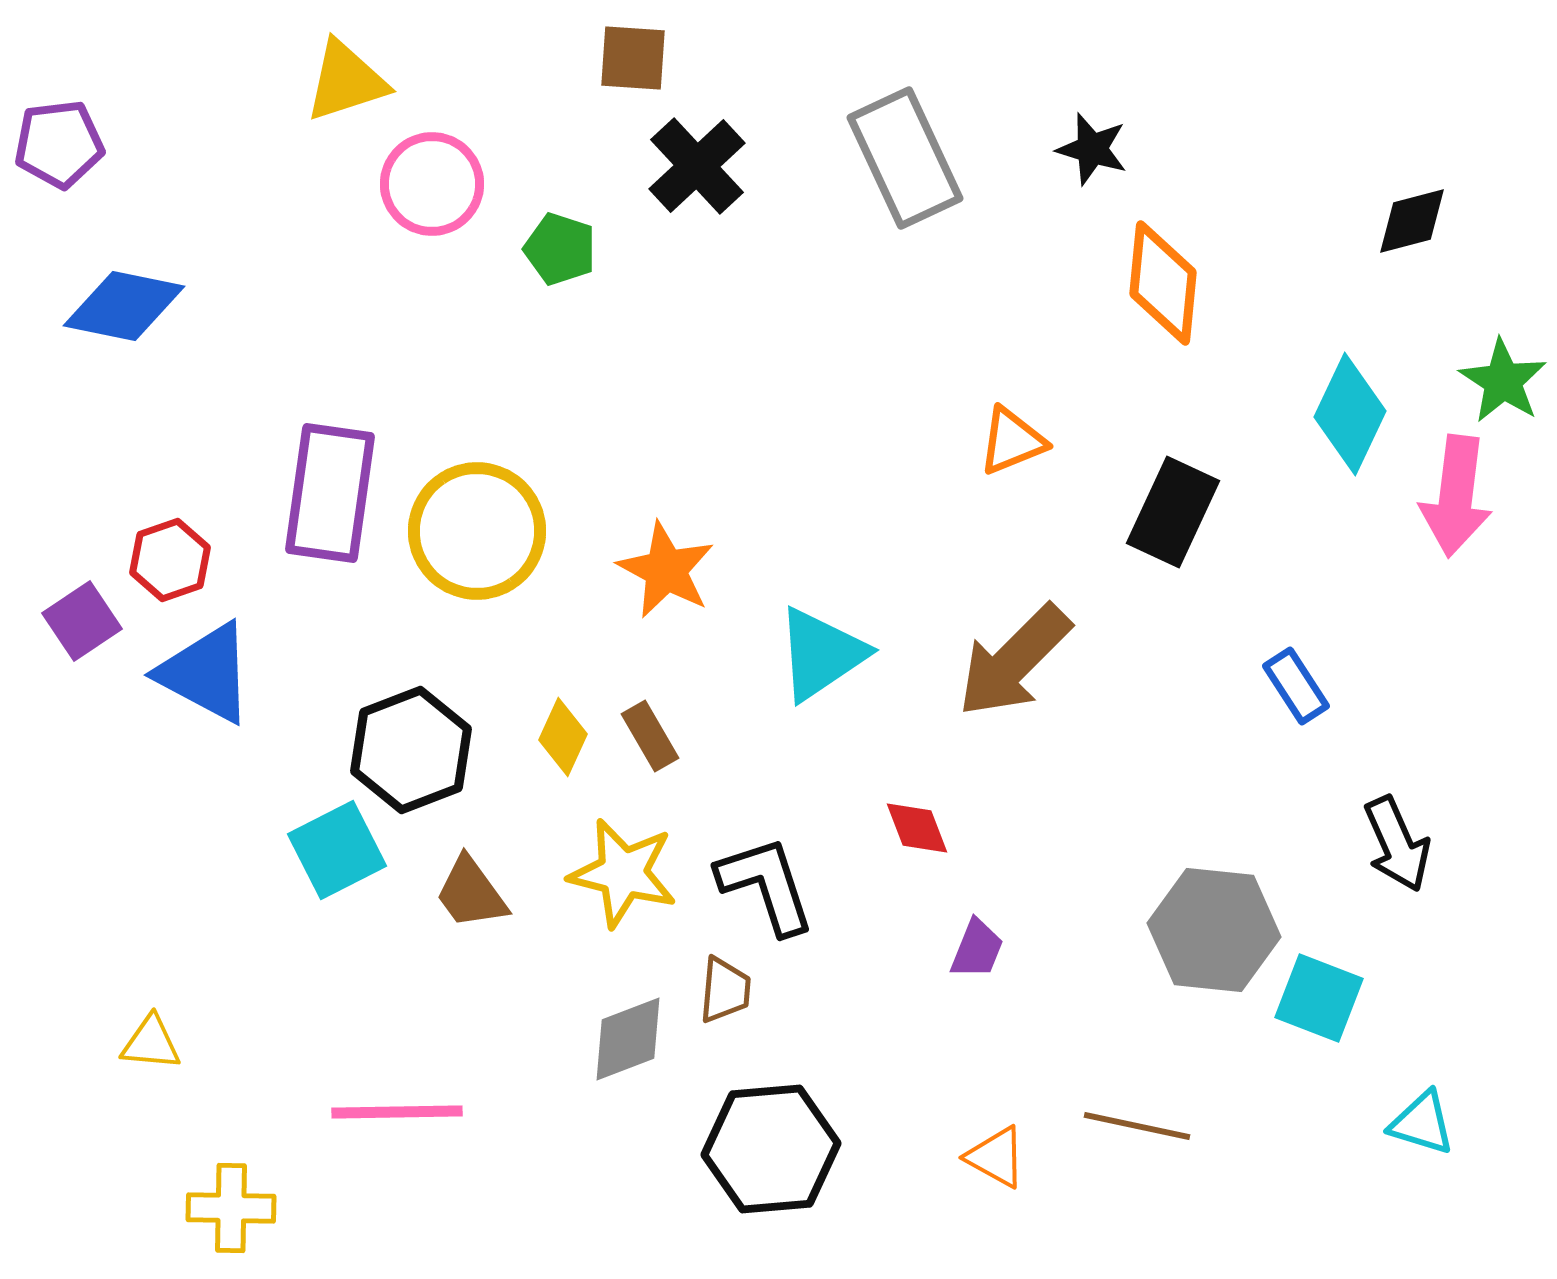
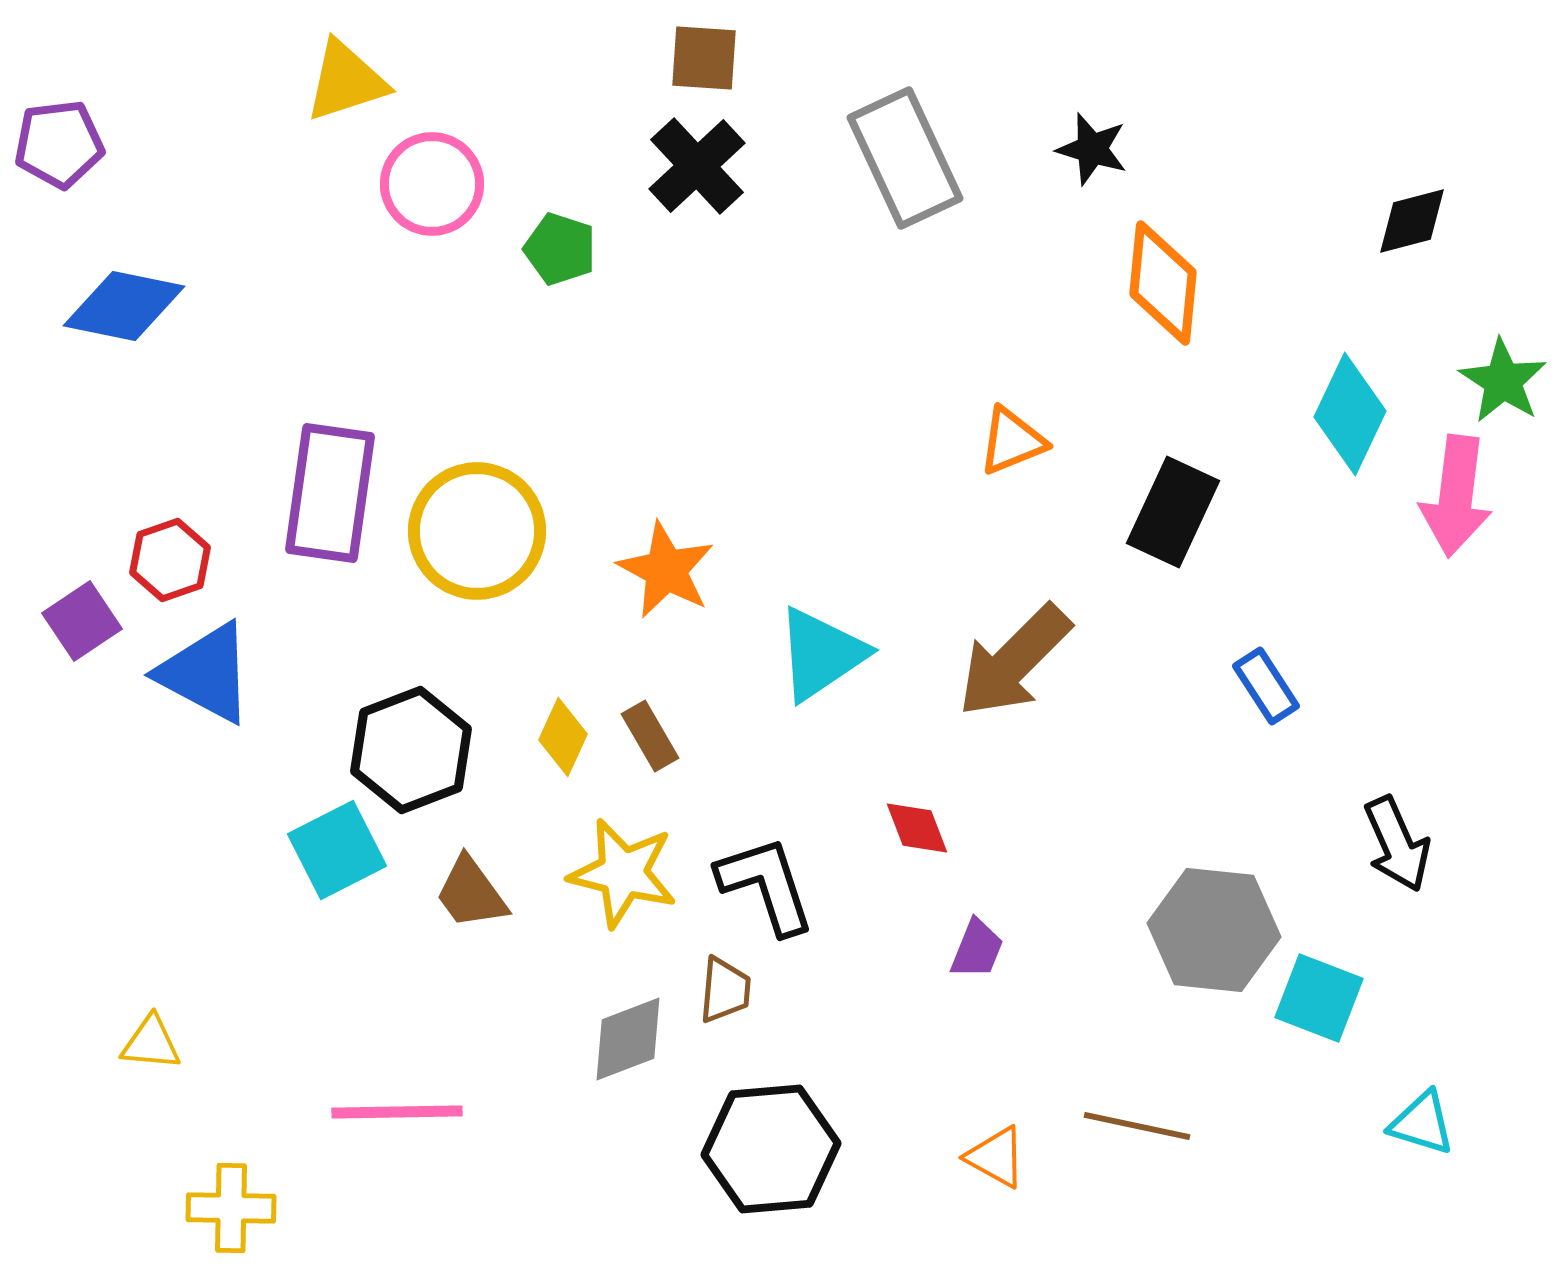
brown square at (633, 58): moved 71 px right
blue rectangle at (1296, 686): moved 30 px left
